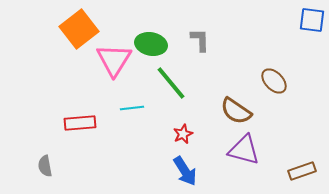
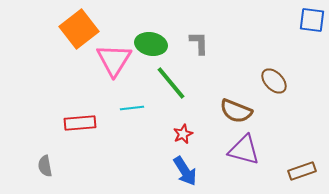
gray L-shape: moved 1 px left, 3 px down
brown semicircle: rotated 12 degrees counterclockwise
